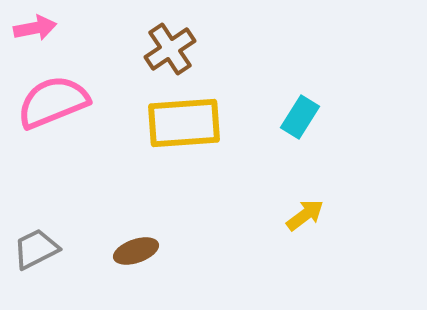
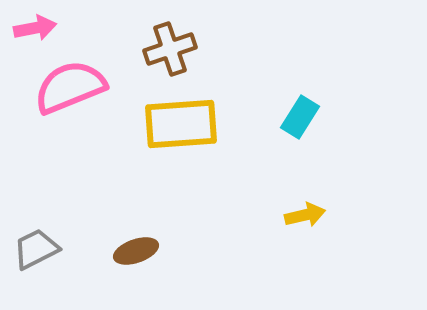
brown cross: rotated 15 degrees clockwise
pink semicircle: moved 17 px right, 15 px up
yellow rectangle: moved 3 px left, 1 px down
yellow arrow: rotated 24 degrees clockwise
